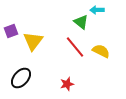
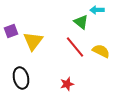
black ellipse: rotated 55 degrees counterclockwise
